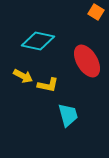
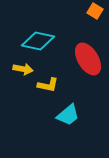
orange square: moved 1 px left, 1 px up
red ellipse: moved 1 px right, 2 px up
yellow arrow: moved 7 px up; rotated 18 degrees counterclockwise
cyan trapezoid: rotated 65 degrees clockwise
